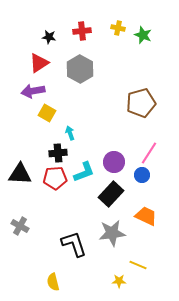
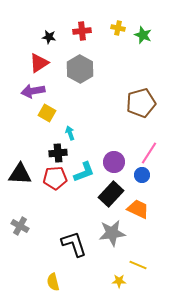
orange trapezoid: moved 8 px left, 7 px up
